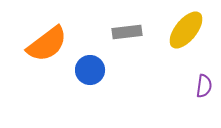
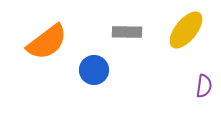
gray rectangle: rotated 8 degrees clockwise
orange semicircle: moved 2 px up
blue circle: moved 4 px right
